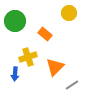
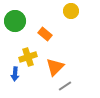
yellow circle: moved 2 px right, 2 px up
gray line: moved 7 px left, 1 px down
